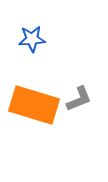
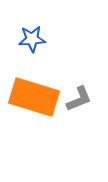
orange rectangle: moved 8 px up
